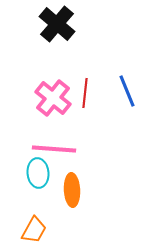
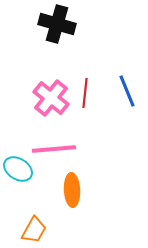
black cross: rotated 24 degrees counterclockwise
pink cross: moved 2 px left
pink line: rotated 9 degrees counterclockwise
cyan ellipse: moved 20 px left, 4 px up; rotated 52 degrees counterclockwise
